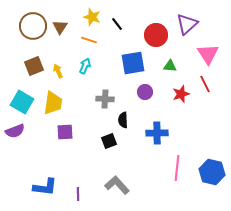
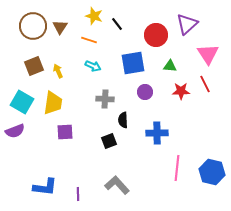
yellow star: moved 2 px right, 1 px up
cyan arrow: moved 8 px right; rotated 91 degrees clockwise
red star: moved 3 px up; rotated 18 degrees clockwise
